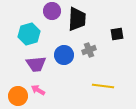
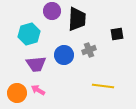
orange circle: moved 1 px left, 3 px up
